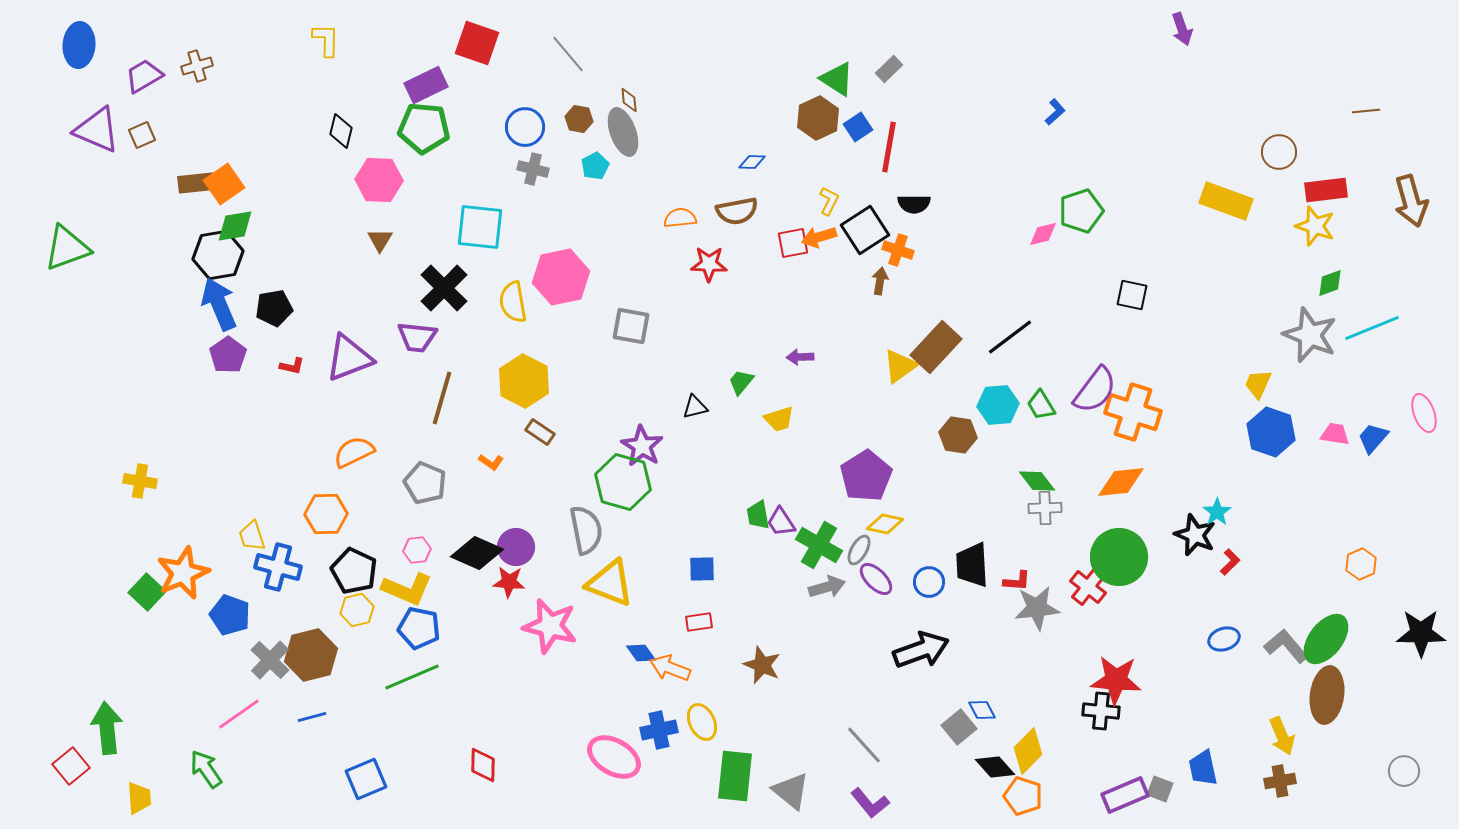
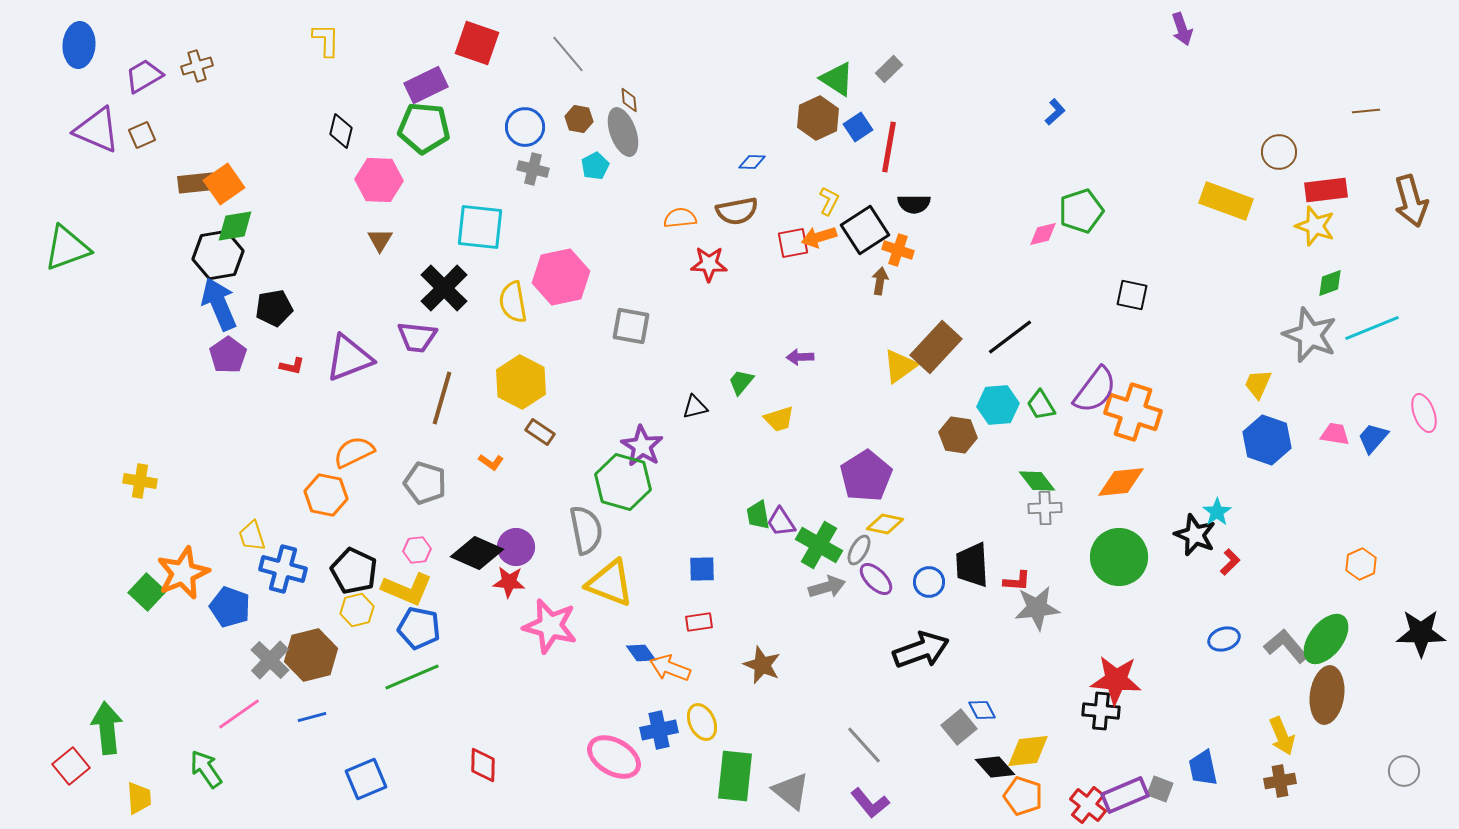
yellow hexagon at (524, 381): moved 3 px left, 1 px down
blue hexagon at (1271, 432): moved 4 px left, 8 px down
gray pentagon at (425, 483): rotated 6 degrees counterclockwise
orange hexagon at (326, 514): moved 19 px up; rotated 12 degrees clockwise
blue cross at (278, 567): moved 5 px right, 2 px down
red cross at (1088, 587): moved 218 px down
blue pentagon at (230, 615): moved 8 px up
yellow diamond at (1028, 751): rotated 39 degrees clockwise
